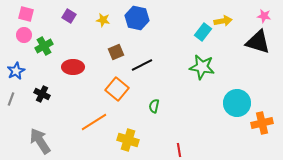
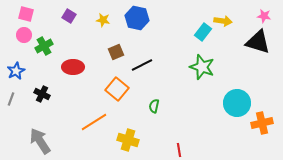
yellow arrow: rotated 18 degrees clockwise
green star: rotated 10 degrees clockwise
